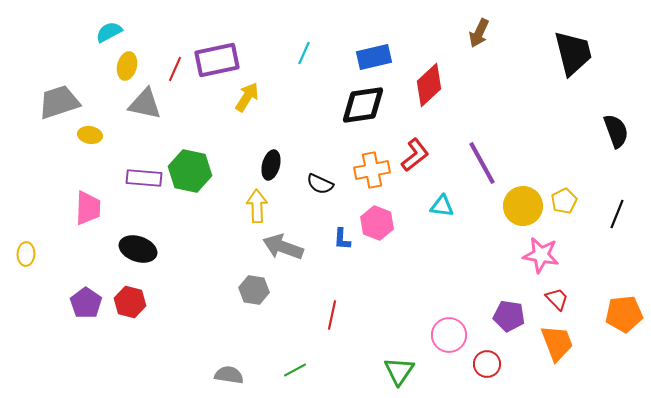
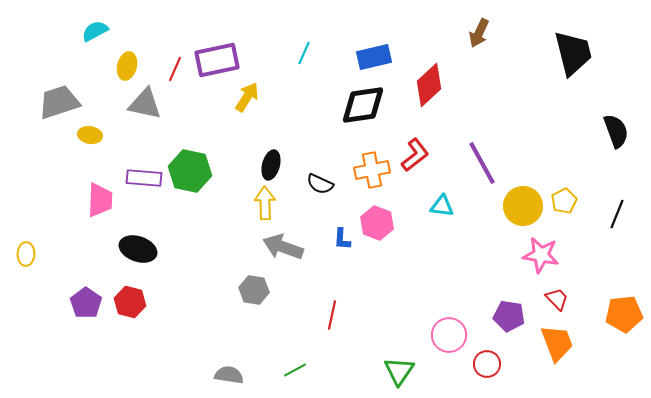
cyan semicircle at (109, 32): moved 14 px left, 1 px up
yellow arrow at (257, 206): moved 8 px right, 3 px up
pink trapezoid at (88, 208): moved 12 px right, 8 px up
